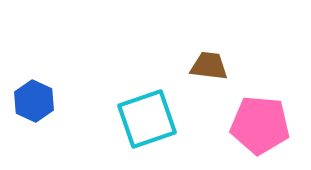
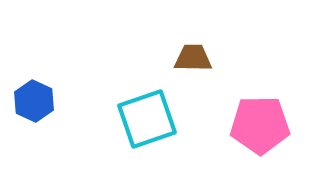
brown trapezoid: moved 16 px left, 8 px up; rotated 6 degrees counterclockwise
pink pentagon: rotated 6 degrees counterclockwise
